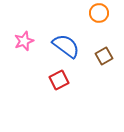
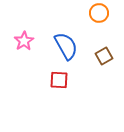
pink star: rotated 12 degrees counterclockwise
blue semicircle: rotated 24 degrees clockwise
red square: rotated 30 degrees clockwise
